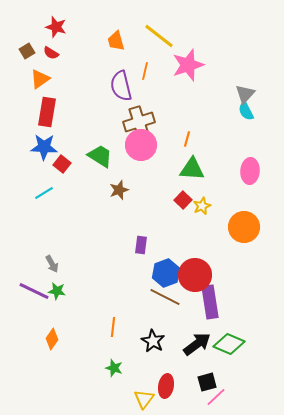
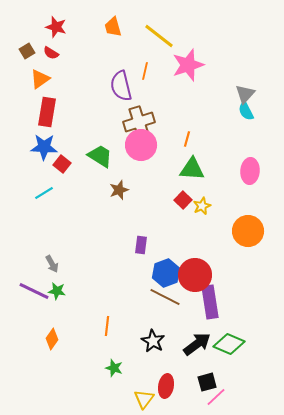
orange trapezoid at (116, 41): moved 3 px left, 14 px up
orange circle at (244, 227): moved 4 px right, 4 px down
orange line at (113, 327): moved 6 px left, 1 px up
